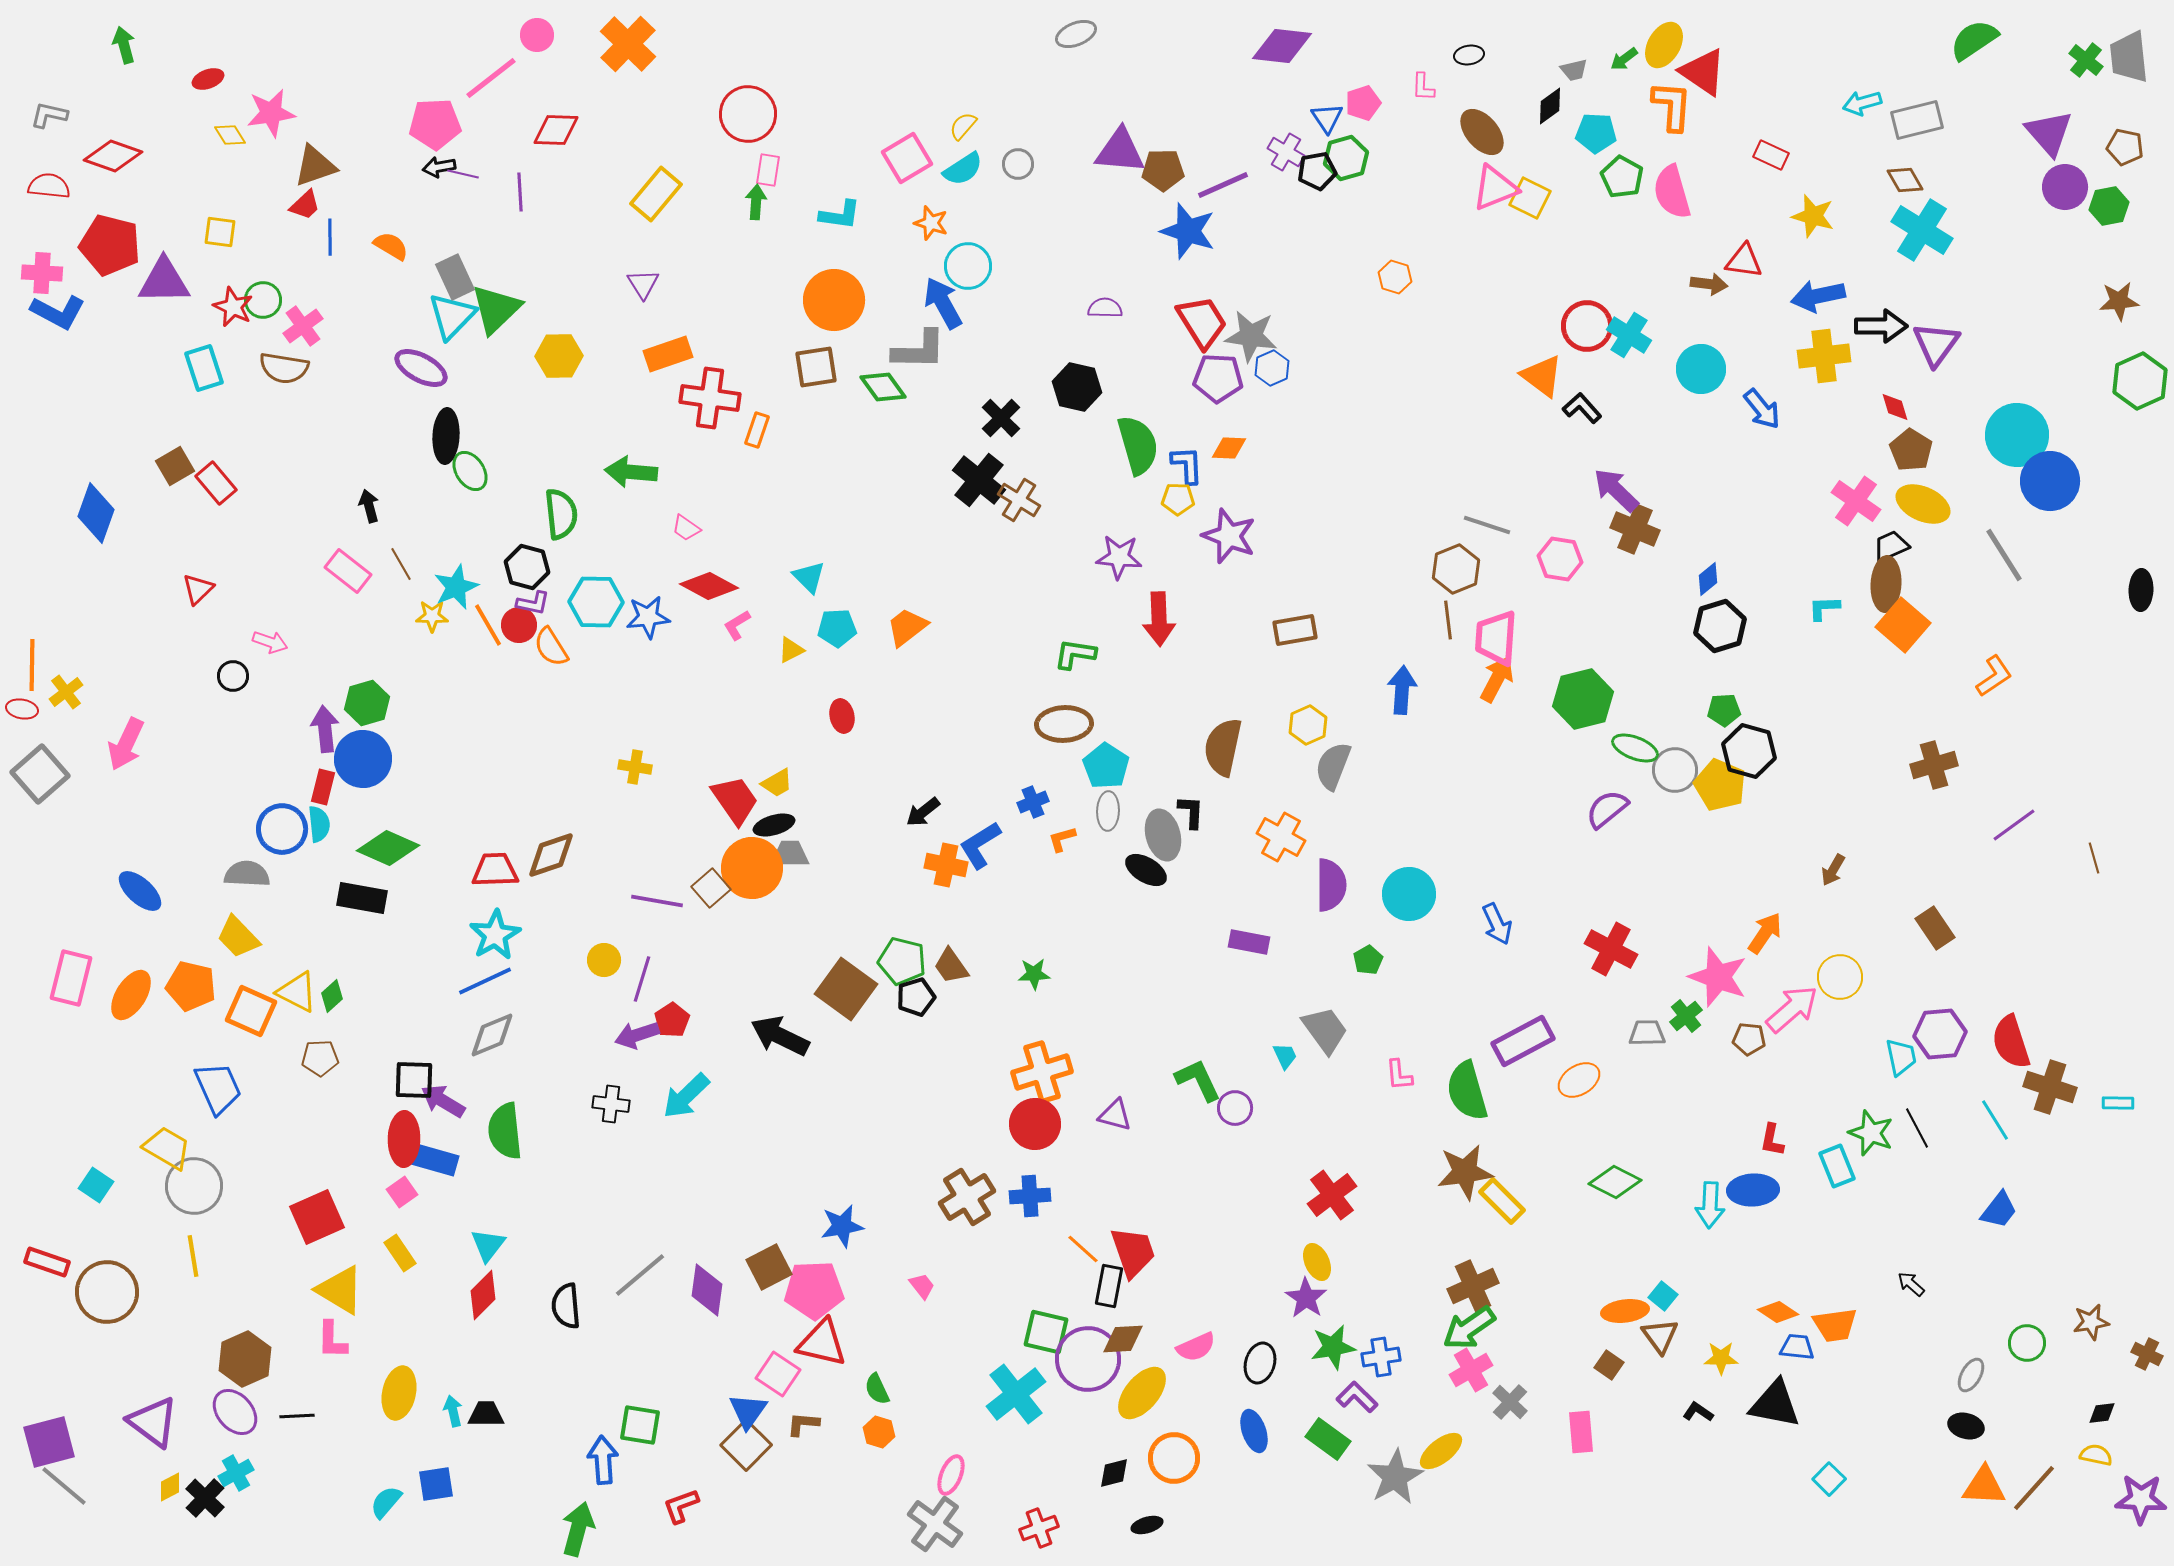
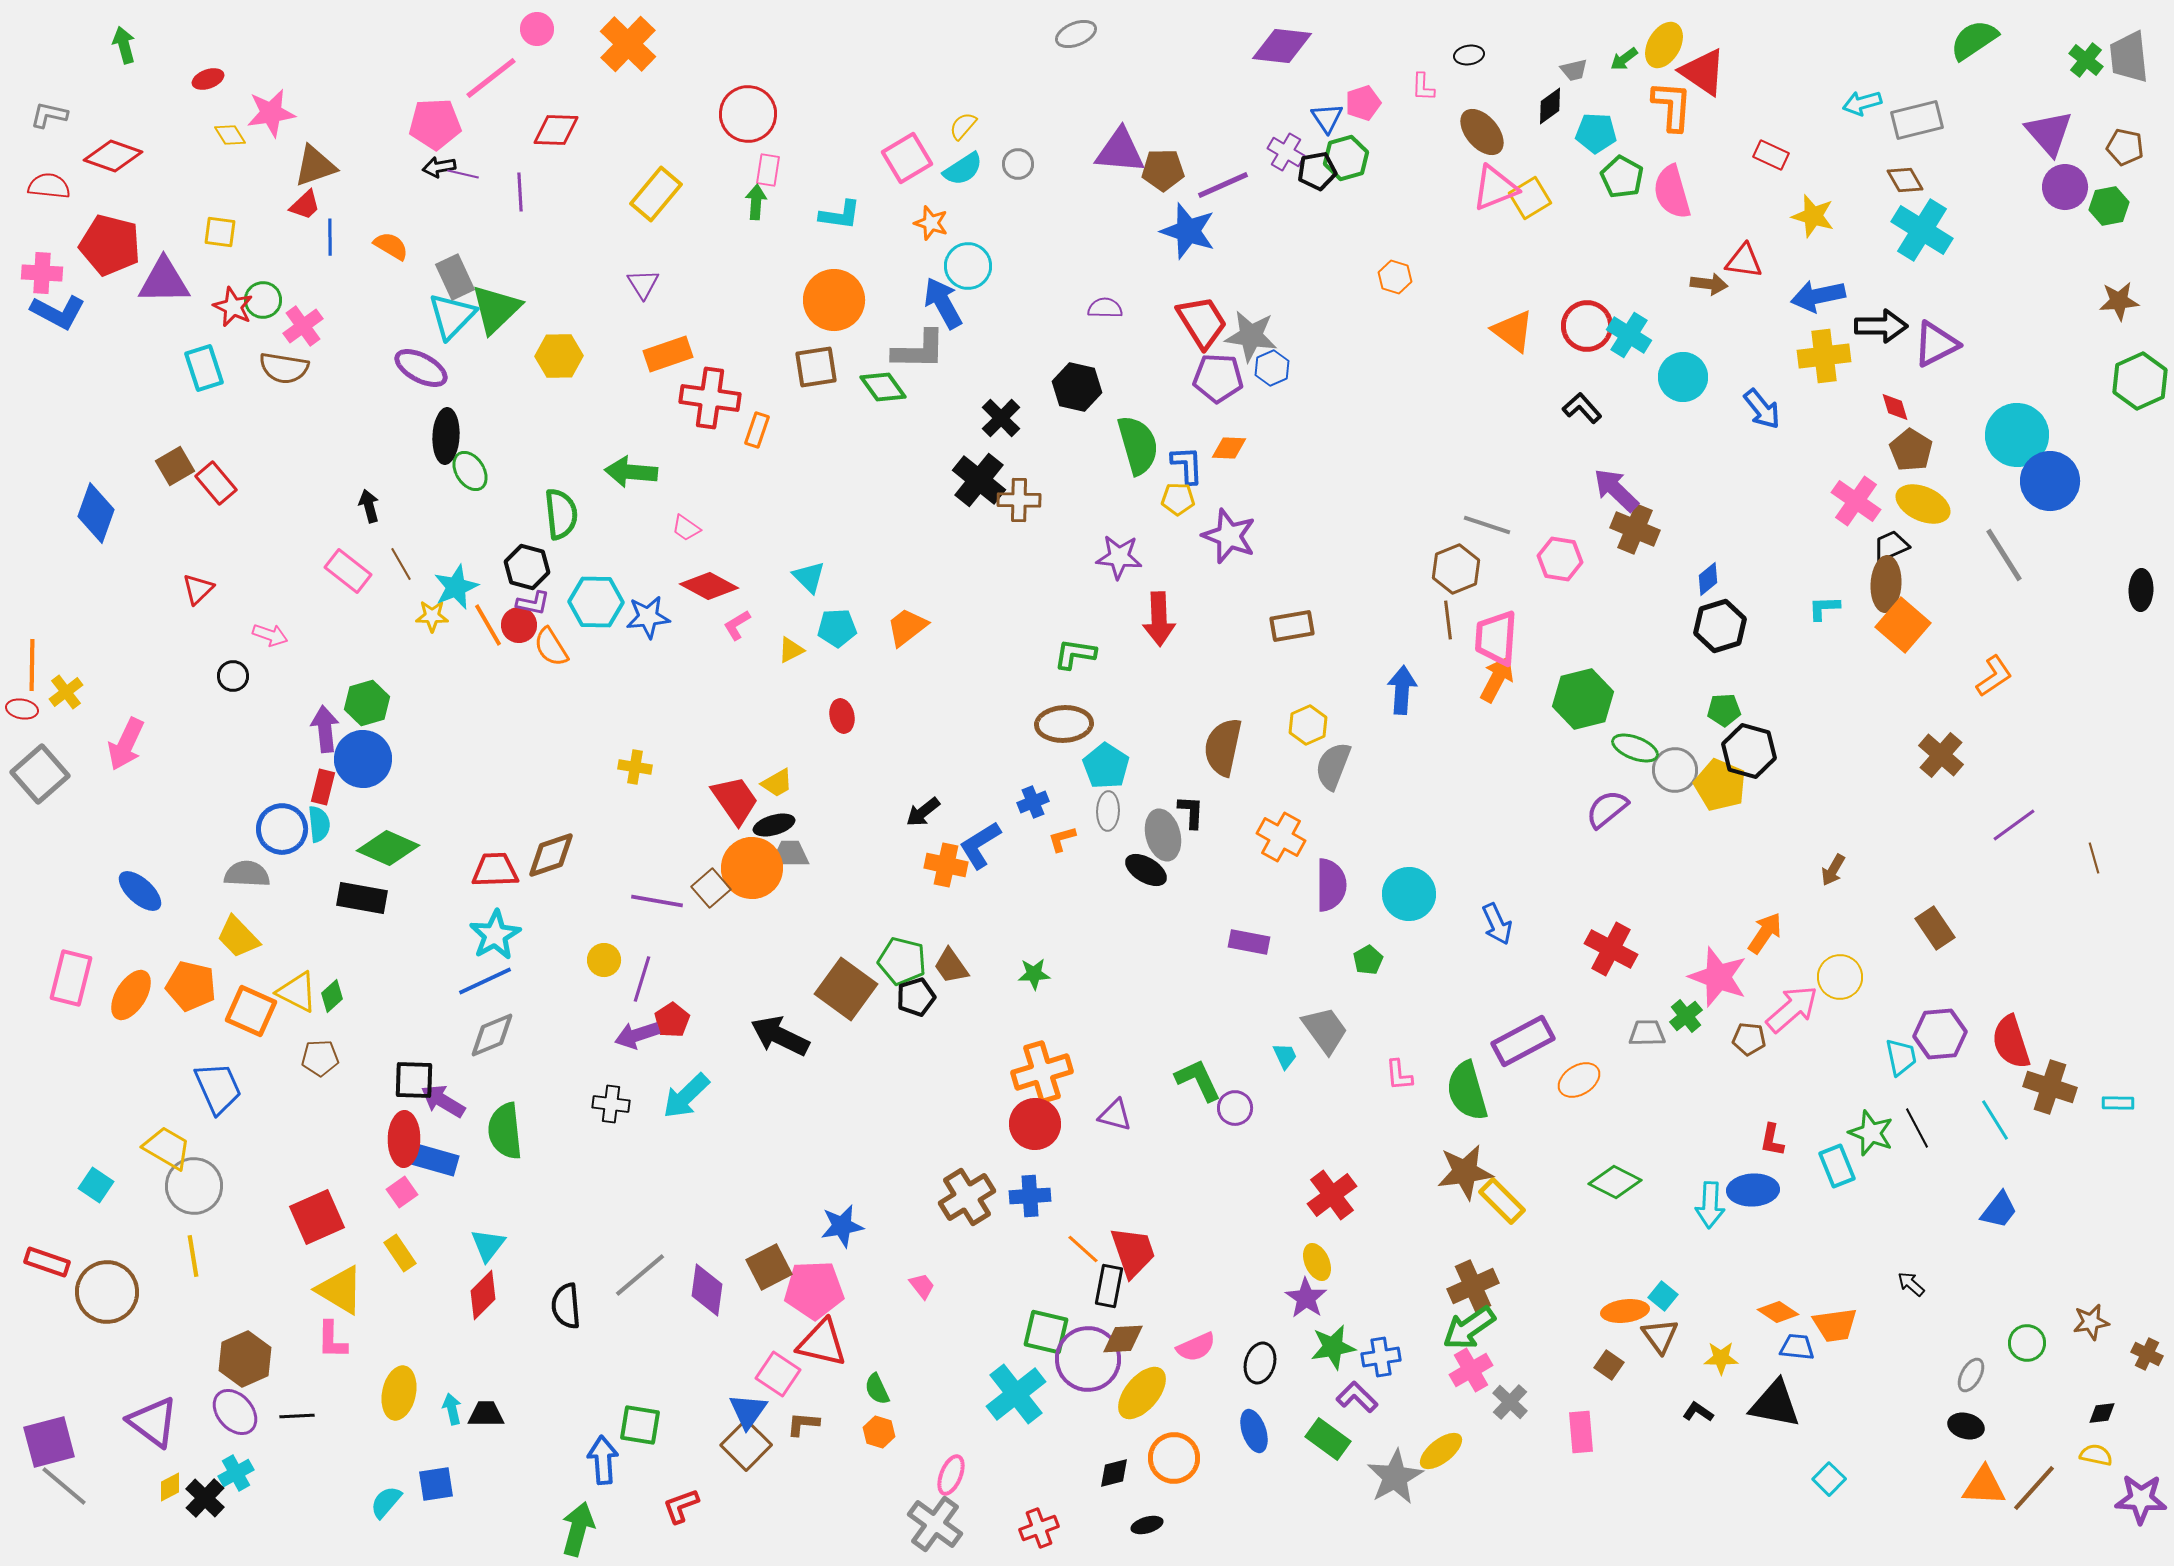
pink circle at (537, 35): moved 6 px up
yellow square at (1530, 198): rotated 33 degrees clockwise
purple triangle at (1936, 344): rotated 27 degrees clockwise
cyan circle at (1701, 369): moved 18 px left, 8 px down
orange triangle at (1542, 376): moved 29 px left, 45 px up
brown cross at (1019, 500): rotated 30 degrees counterclockwise
brown rectangle at (1295, 630): moved 3 px left, 4 px up
pink arrow at (270, 642): moved 7 px up
brown cross at (1934, 765): moved 7 px right, 10 px up; rotated 33 degrees counterclockwise
cyan arrow at (453, 1411): moved 1 px left, 2 px up
